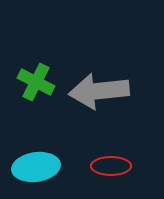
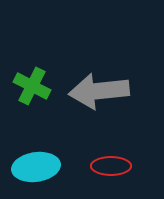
green cross: moved 4 px left, 4 px down
